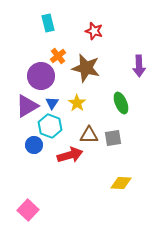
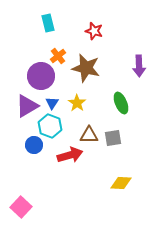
pink square: moved 7 px left, 3 px up
